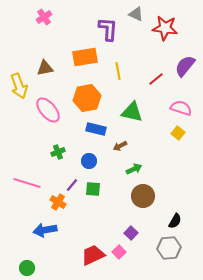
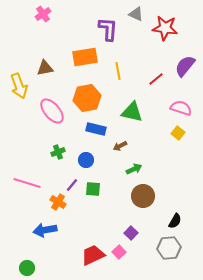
pink cross: moved 1 px left, 3 px up
pink ellipse: moved 4 px right, 1 px down
blue circle: moved 3 px left, 1 px up
